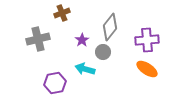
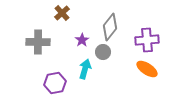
brown cross: rotated 21 degrees counterclockwise
gray cross: moved 3 px down; rotated 15 degrees clockwise
cyan arrow: rotated 90 degrees clockwise
